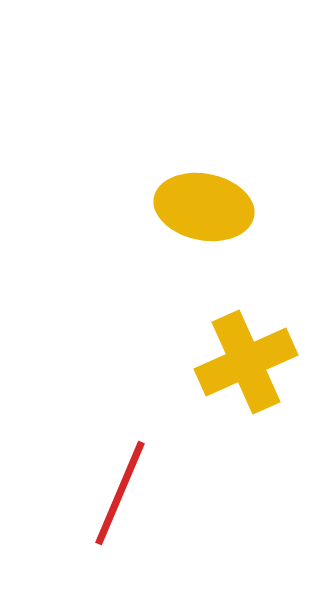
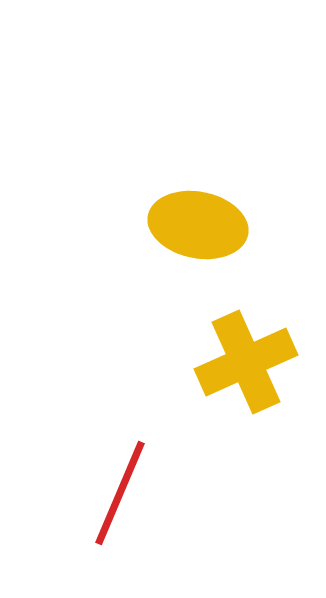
yellow ellipse: moved 6 px left, 18 px down
